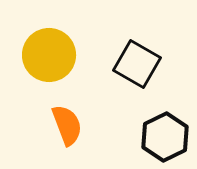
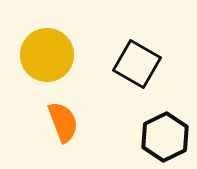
yellow circle: moved 2 px left
orange semicircle: moved 4 px left, 3 px up
